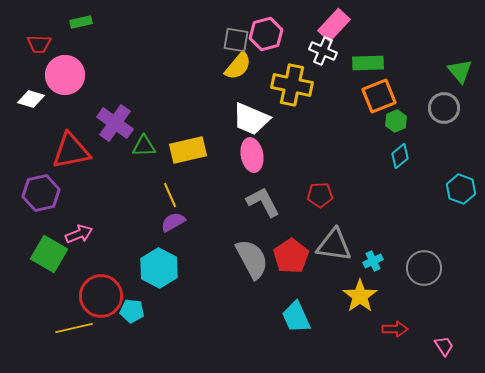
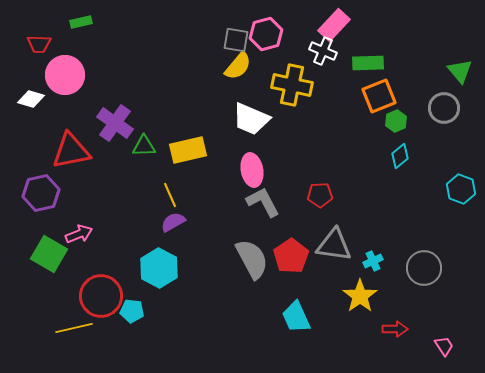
pink ellipse at (252, 155): moved 15 px down
